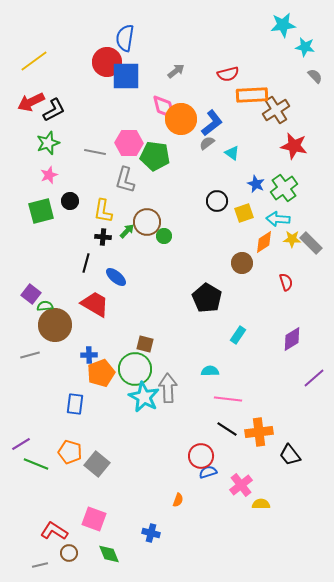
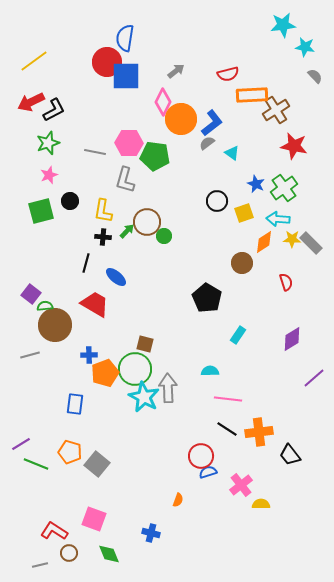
pink diamond at (164, 107): moved 1 px left, 5 px up; rotated 40 degrees clockwise
orange pentagon at (101, 373): moved 4 px right
